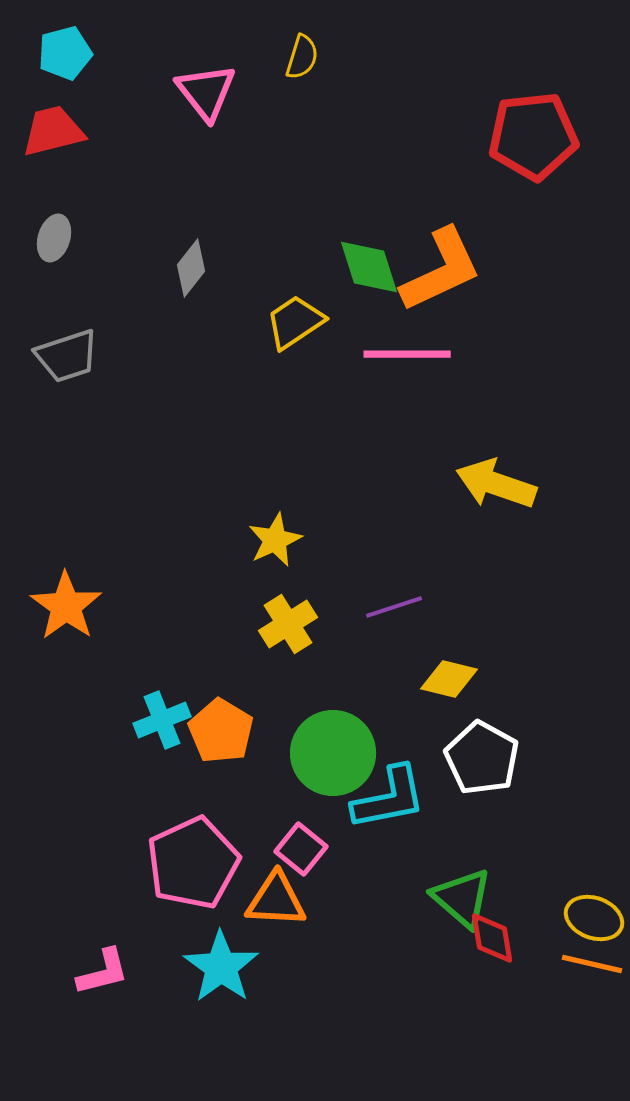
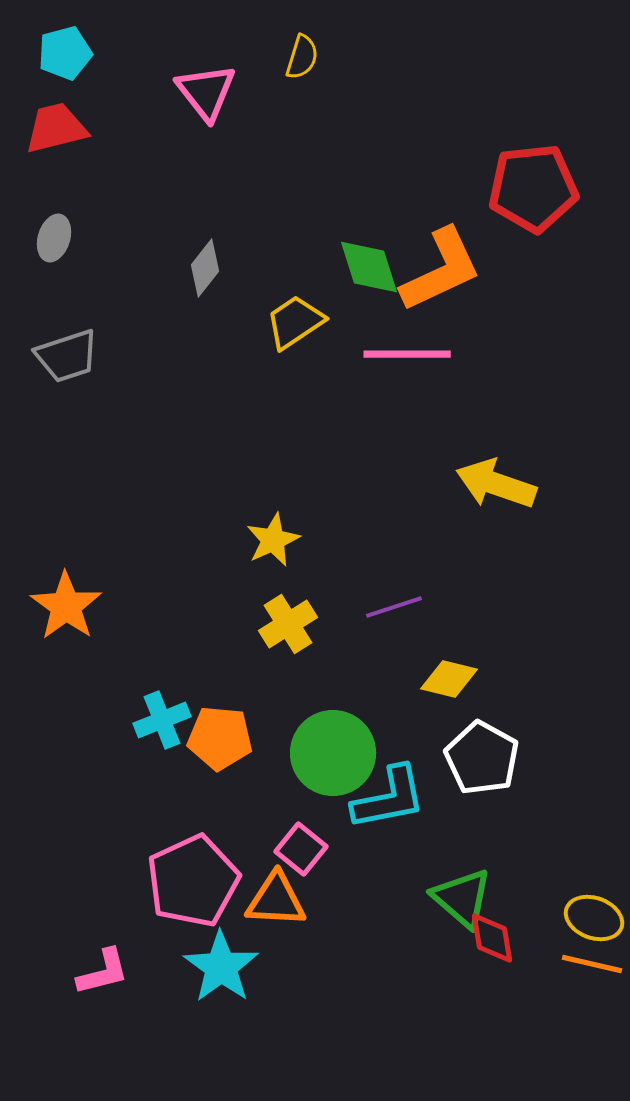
red trapezoid: moved 3 px right, 3 px up
red pentagon: moved 52 px down
gray diamond: moved 14 px right
yellow star: moved 2 px left
orange pentagon: moved 1 px left, 7 px down; rotated 26 degrees counterclockwise
pink pentagon: moved 18 px down
